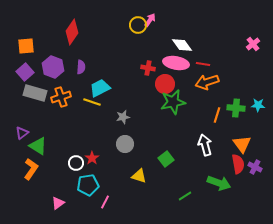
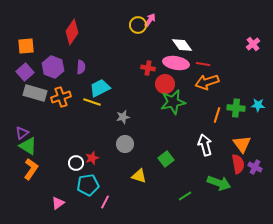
green triangle: moved 10 px left
red star: rotated 16 degrees clockwise
